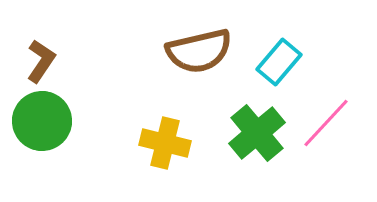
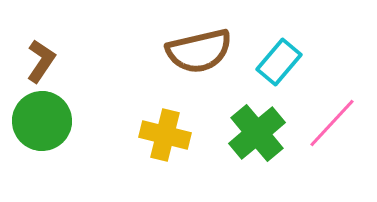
pink line: moved 6 px right
yellow cross: moved 8 px up
